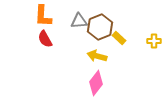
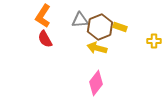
orange L-shape: rotated 30 degrees clockwise
gray triangle: moved 1 px right, 1 px up
yellow rectangle: moved 1 px right, 11 px up; rotated 24 degrees counterclockwise
yellow arrow: moved 8 px up
